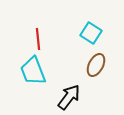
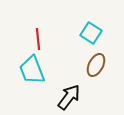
cyan trapezoid: moved 1 px left, 1 px up
